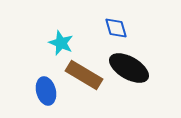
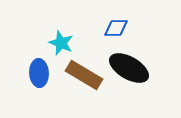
blue diamond: rotated 75 degrees counterclockwise
blue ellipse: moved 7 px left, 18 px up; rotated 12 degrees clockwise
